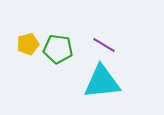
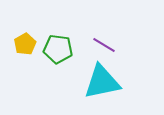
yellow pentagon: moved 3 px left; rotated 15 degrees counterclockwise
cyan triangle: rotated 6 degrees counterclockwise
